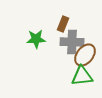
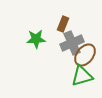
gray cross: moved 1 px down; rotated 25 degrees counterclockwise
green triangle: rotated 10 degrees counterclockwise
